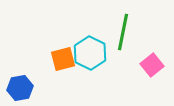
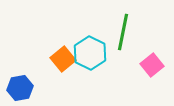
orange square: rotated 25 degrees counterclockwise
